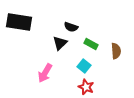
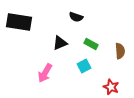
black semicircle: moved 5 px right, 10 px up
black triangle: rotated 21 degrees clockwise
brown semicircle: moved 4 px right
cyan square: rotated 24 degrees clockwise
red star: moved 25 px right
